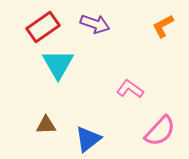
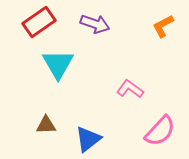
red rectangle: moved 4 px left, 5 px up
